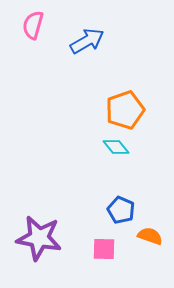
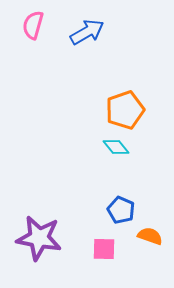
blue arrow: moved 9 px up
